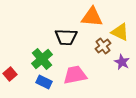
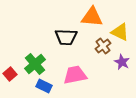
green cross: moved 7 px left, 5 px down
blue rectangle: moved 4 px down
